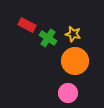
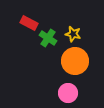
red rectangle: moved 2 px right, 2 px up
